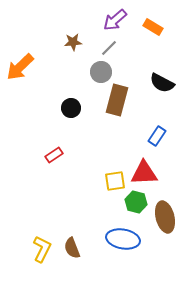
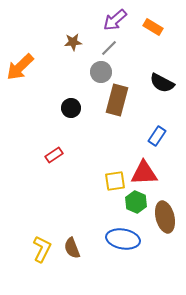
green hexagon: rotated 10 degrees clockwise
